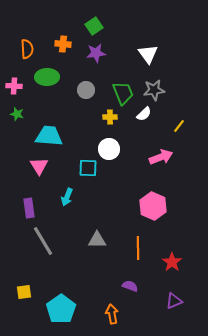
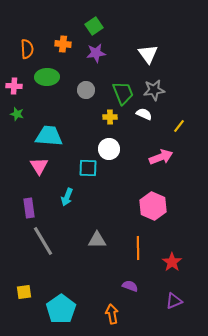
white semicircle: rotated 112 degrees counterclockwise
